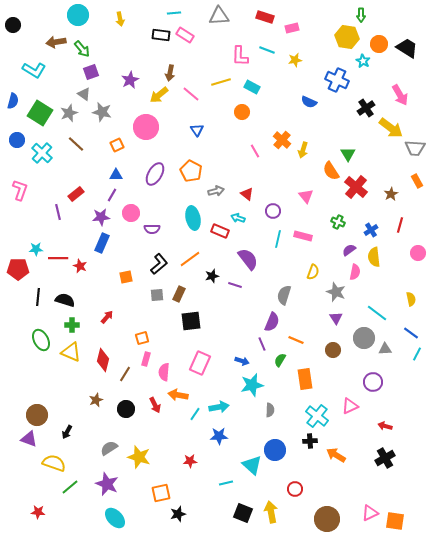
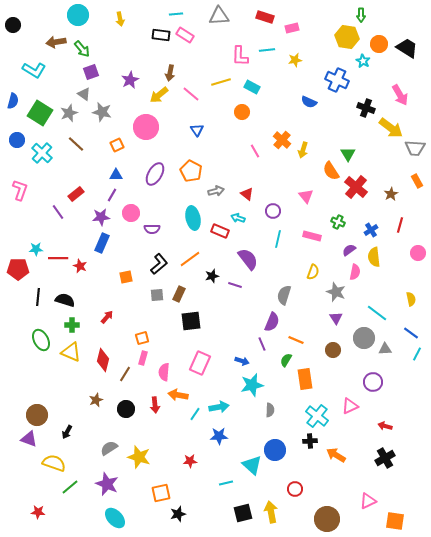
cyan line at (174, 13): moved 2 px right, 1 px down
cyan line at (267, 50): rotated 28 degrees counterclockwise
black cross at (366, 108): rotated 36 degrees counterclockwise
purple line at (58, 212): rotated 21 degrees counterclockwise
pink rectangle at (303, 236): moved 9 px right
pink rectangle at (146, 359): moved 3 px left, 1 px up
green semicircle at (280, 360): moved 6 px right
red arrow at (155, 405): rotated 21 degrees clockwise
black square at (243, 513): rotated 36 degrees counterclockwise
pink triangle at (370, 513): moved 2 px left, 12 px up
